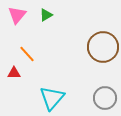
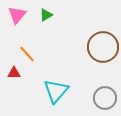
cyan triangle: moved 4 px right, 7 px up
